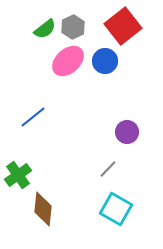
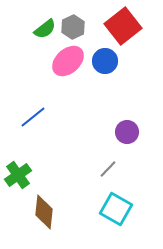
brown diamond: moved 1 px right, 3 px down
